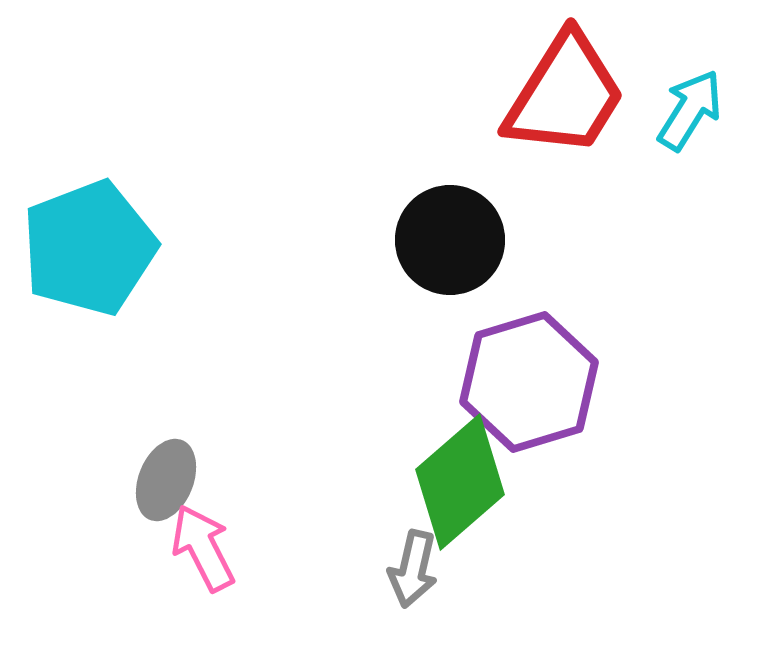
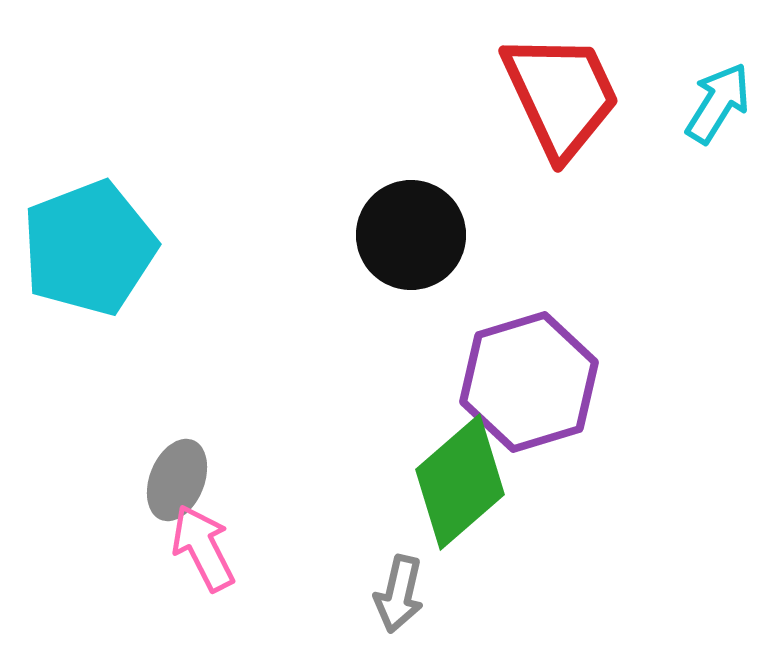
red trapezoid: moved 4 px left; rotated 57 degrees counterclockwise
cyan arrow: moved 28 px right, 7 px up
black circle: moved 39 px left, 5 px up
gray ellipse: moved 11 px right
gray arrow: moved 14 px left, 25 px down
